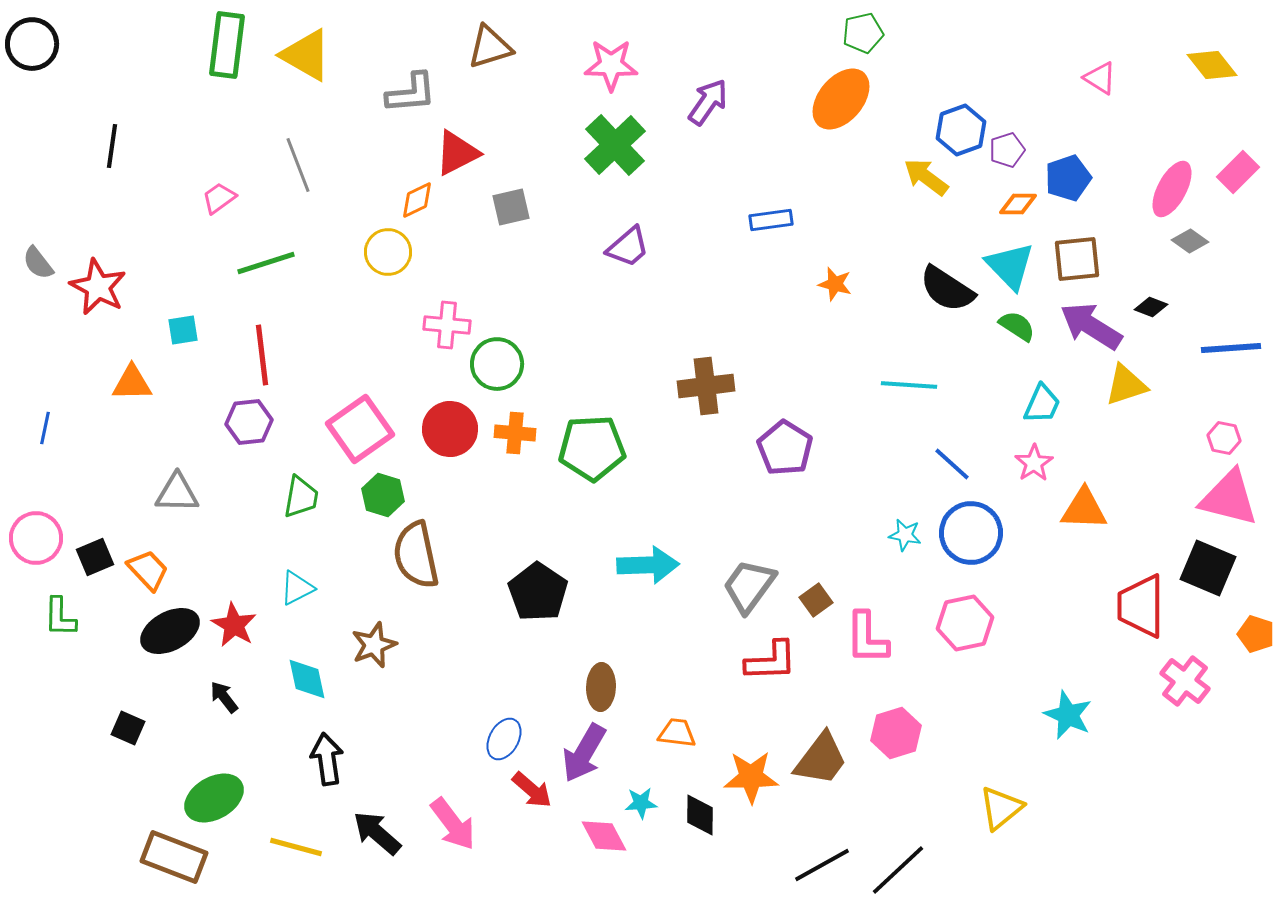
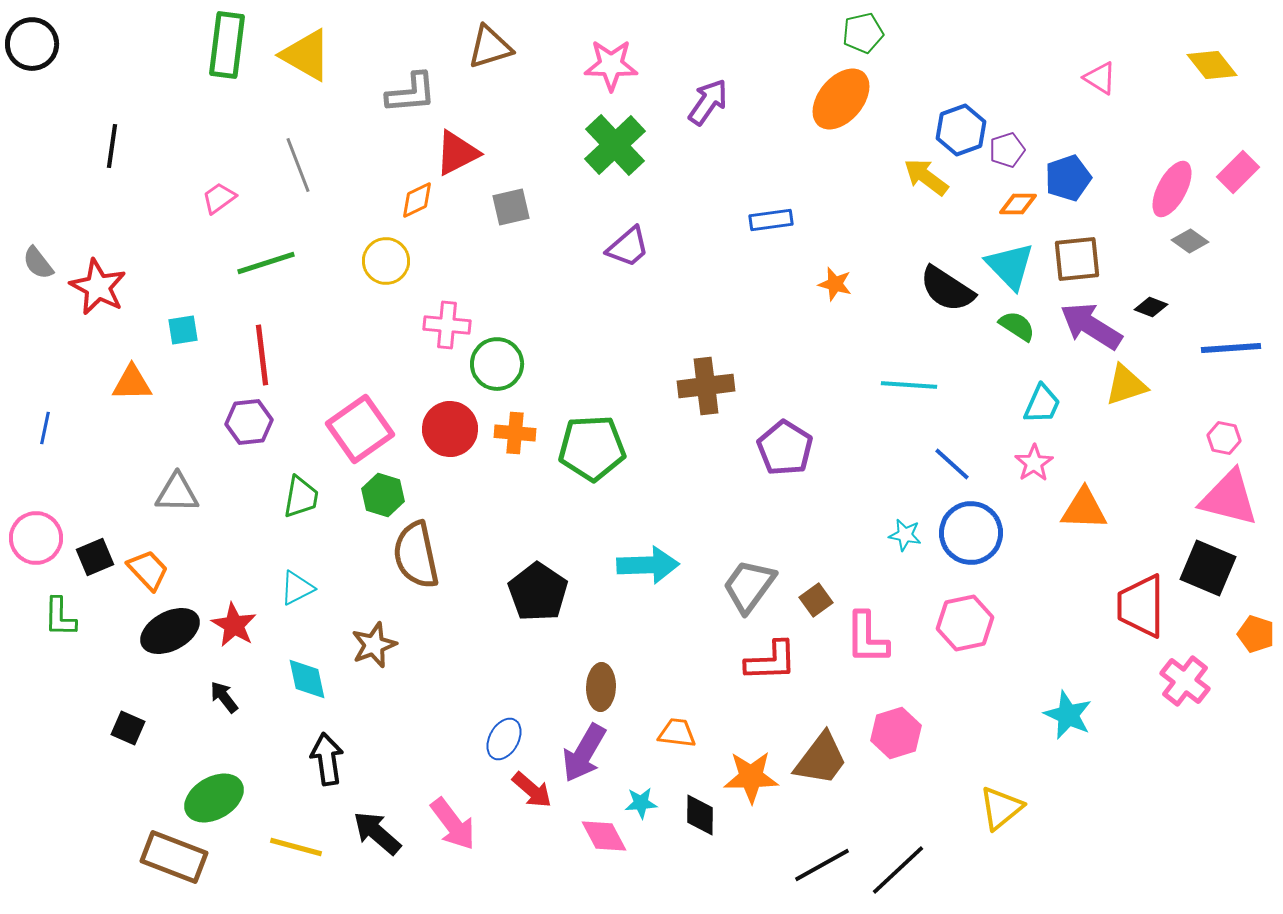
yellow circle at (388, 252): moved 2 px left, 9 px down
